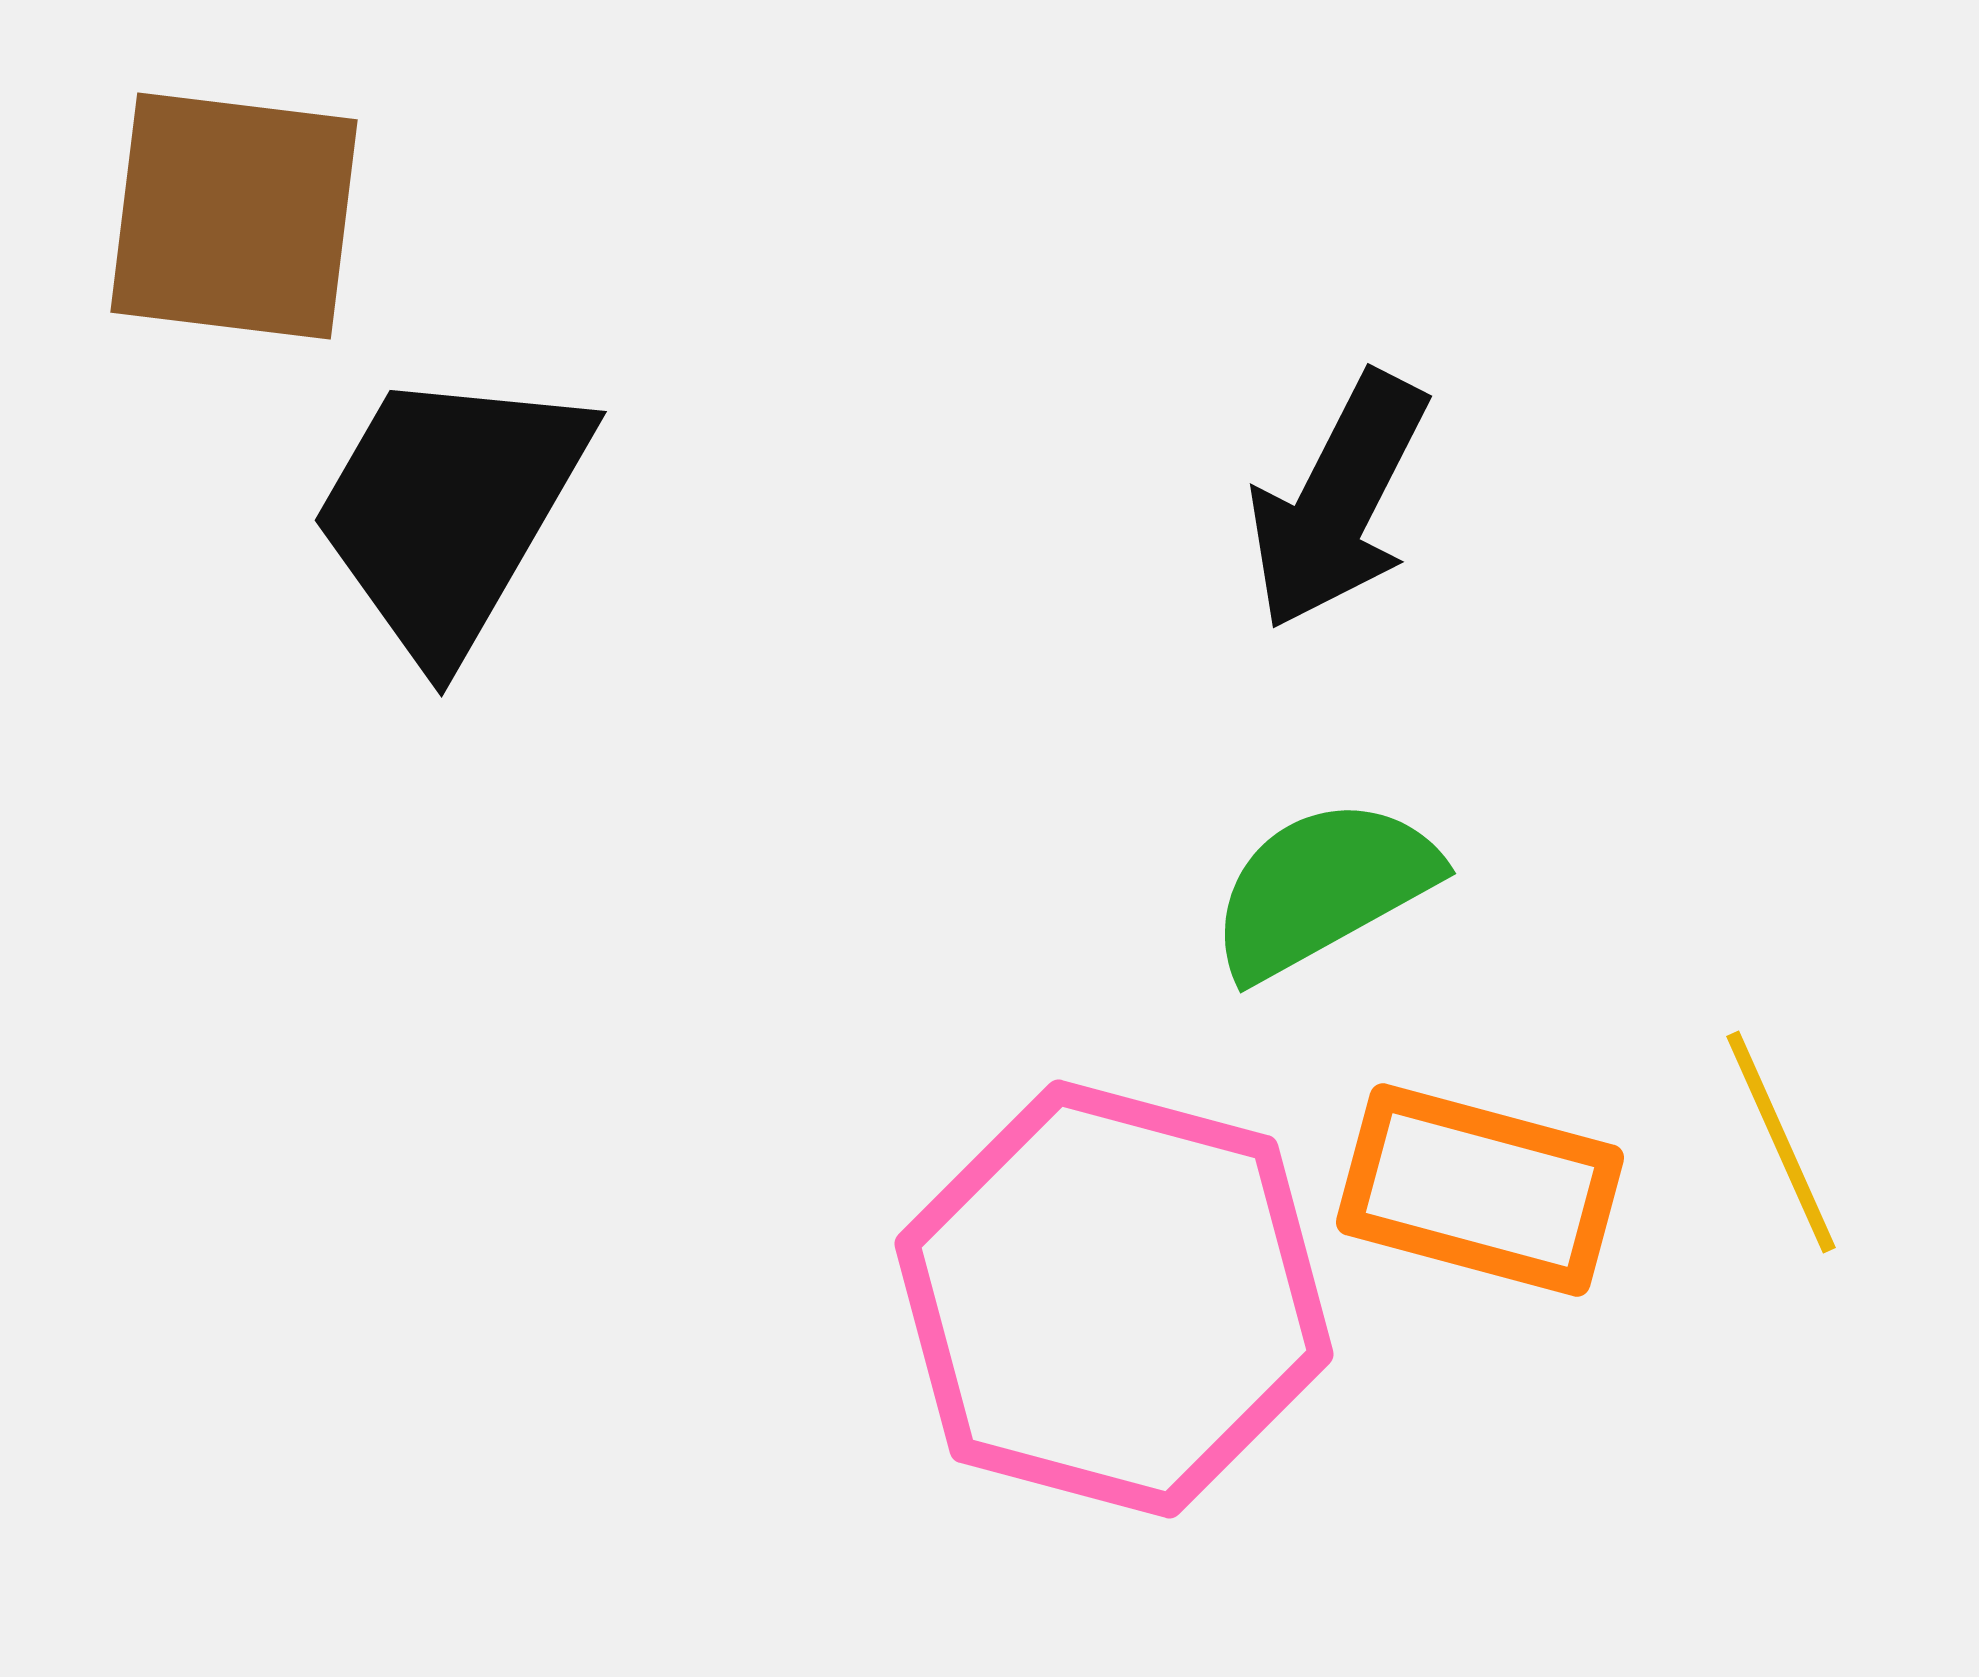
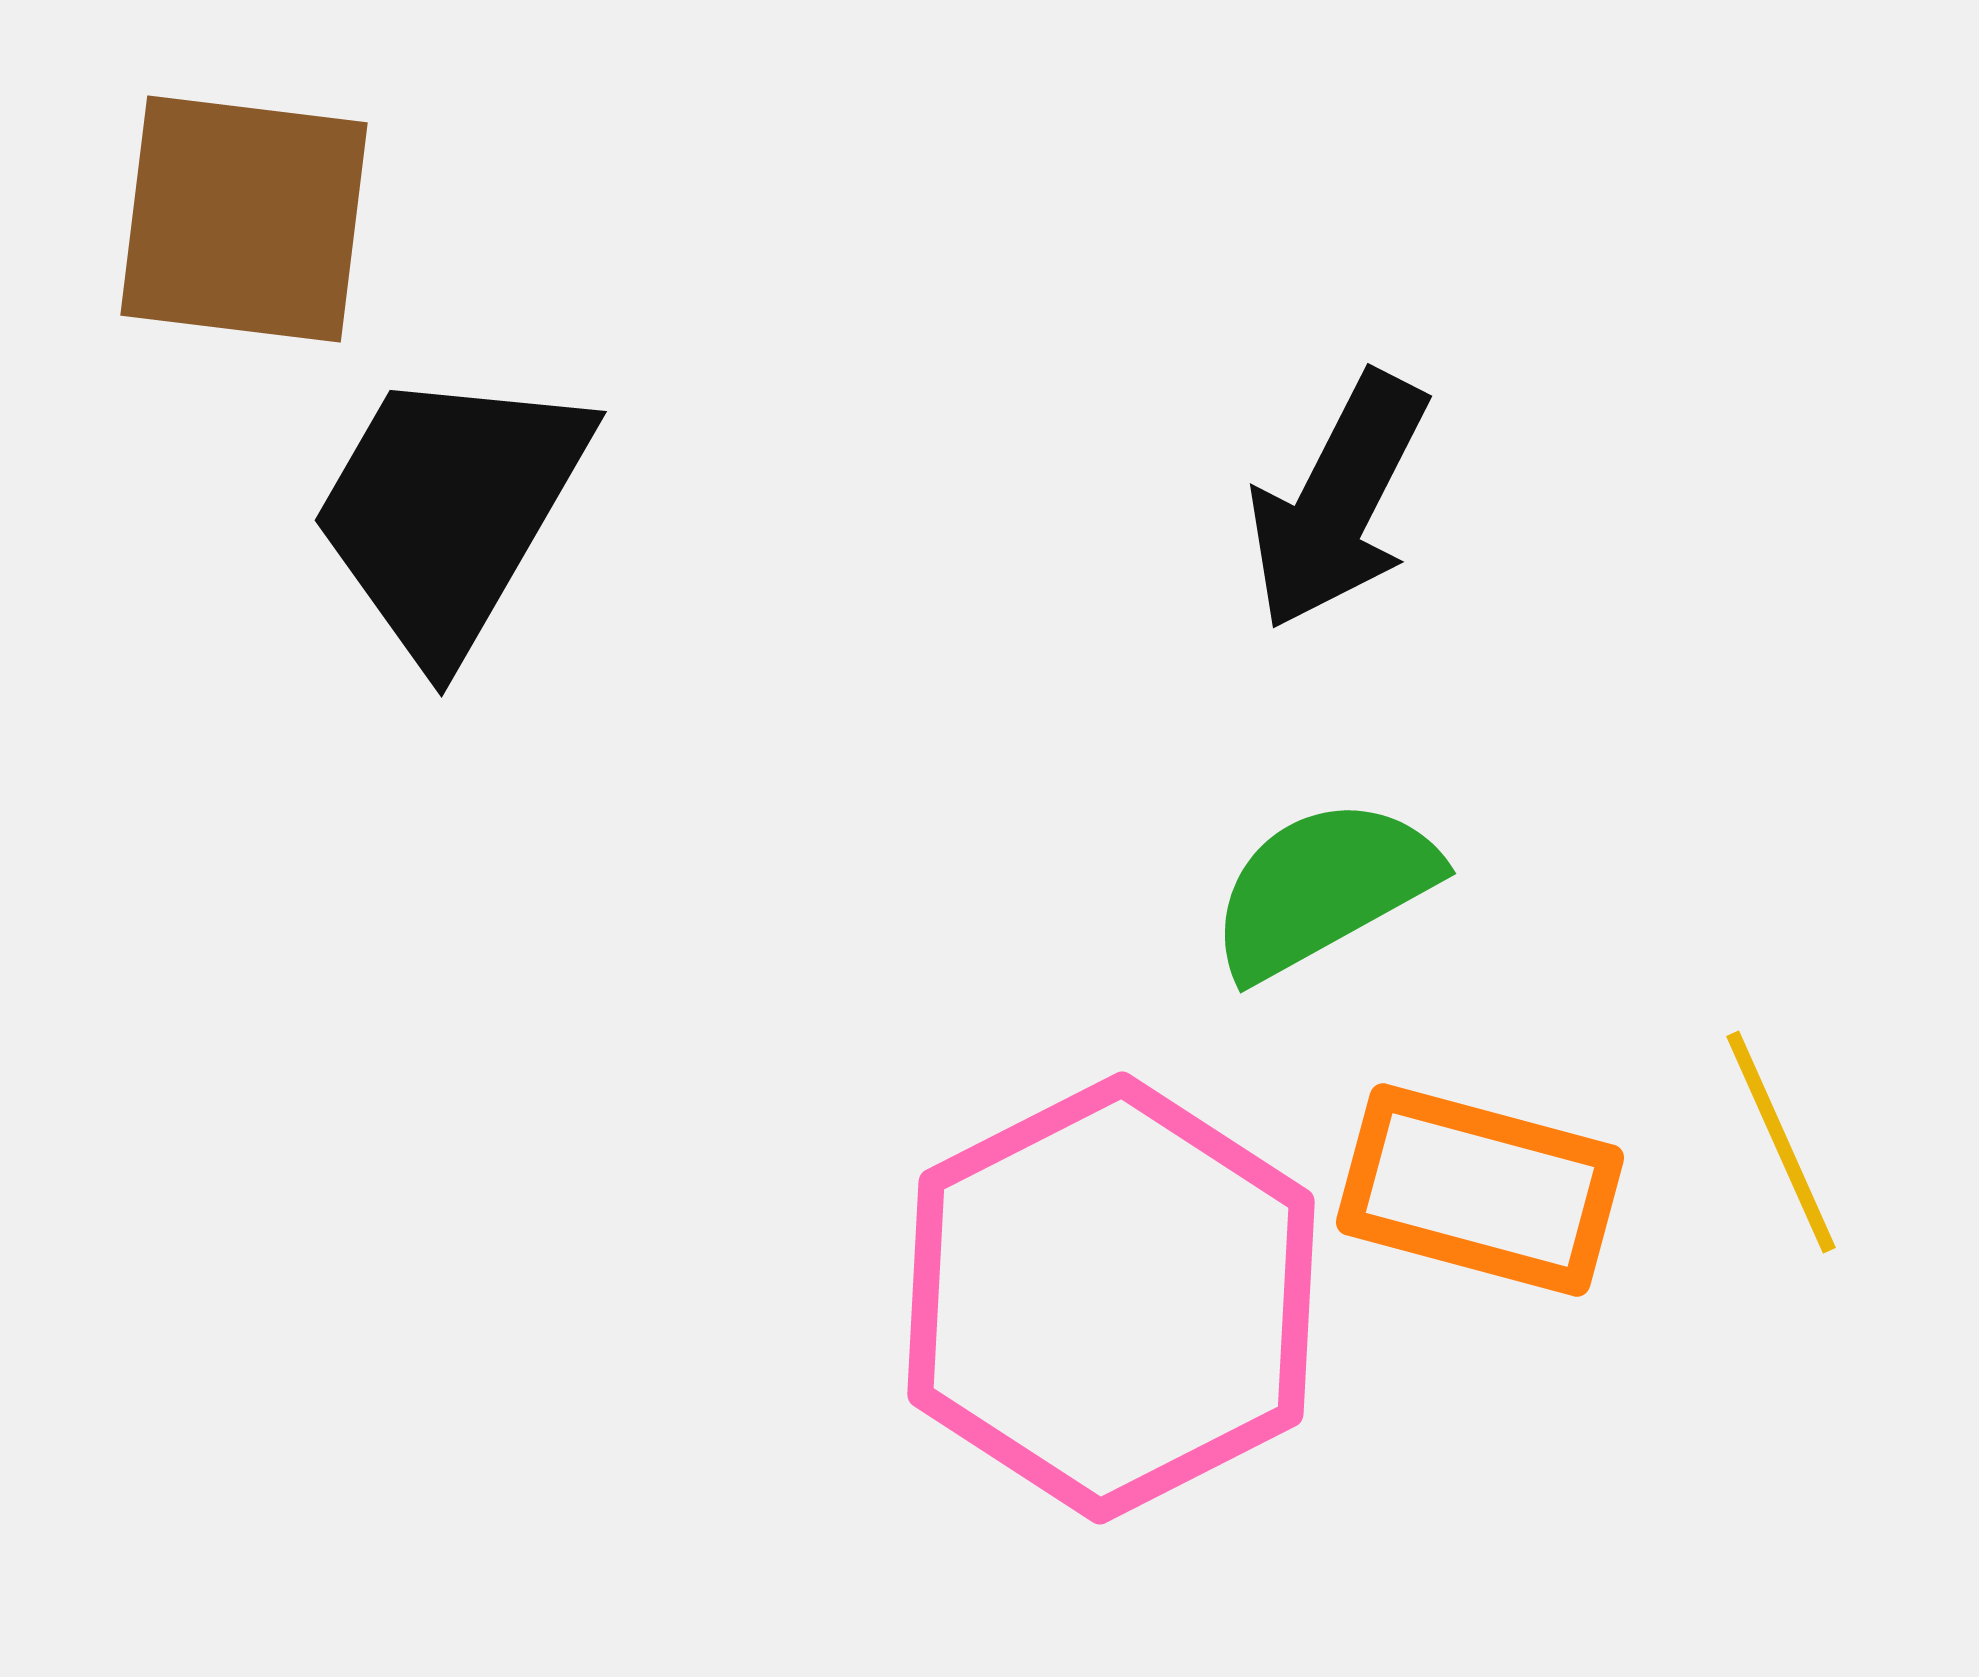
brown square: moved 10 px right, 3 px down
pink hexagon: moved 3 px left, 1 px up; rotated 18 degrees clockwise
